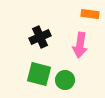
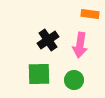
black cross: moved 8 px right, 3 px down; rotated 10 degrees counterclockwise
green square: rotated 15 degrees counterclockwise
green circle: moved 9 px right
